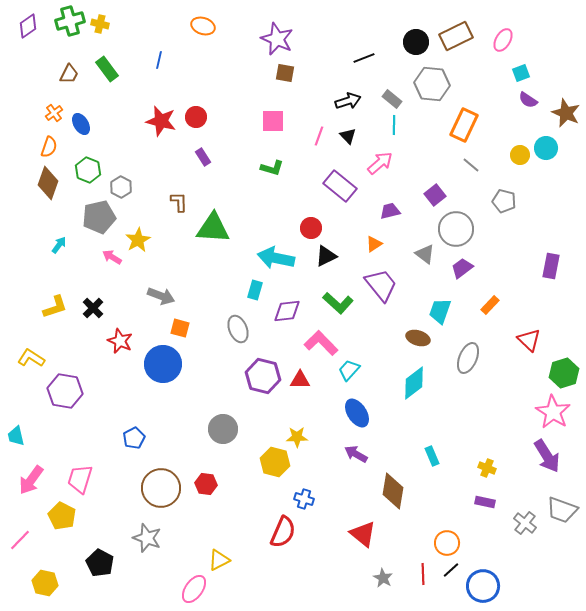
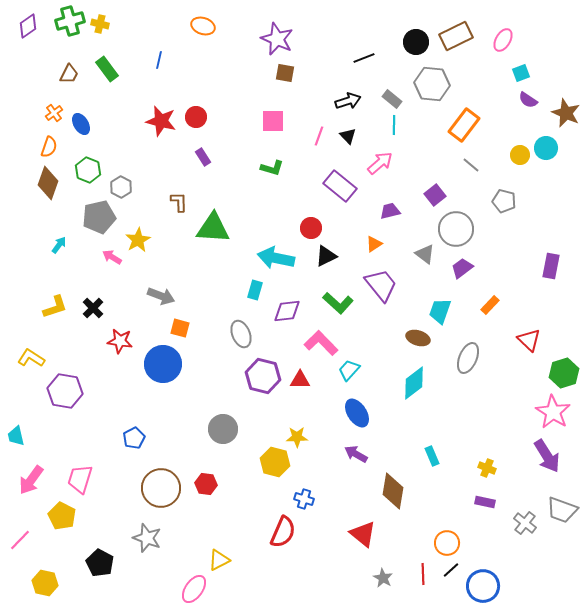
orange rectangle at (464, 125): rotated 12 degrees clockwise
gray ellipse at (238, 329): moved 3 px right, 5 px down
red star at (120, 341): rotated 15 degrees counterclockwise
